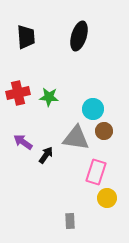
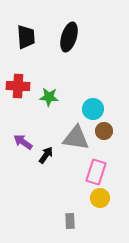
black ellipse: moved 10 px left, 1 px down
red cross: moved 7 px up; rotated 15 degrees clockwise
yellow circle: moved 7 px left
